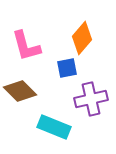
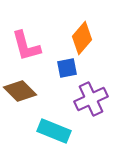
purple cross: rotated 12 degrees counterclockwise
cyan rectangle: moved 4 px down
